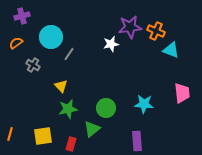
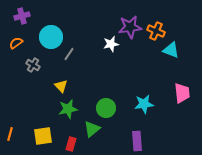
cyan star: rotated 12 degrees counterclockwise
